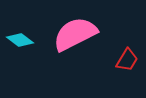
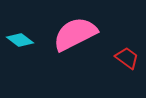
red trapezoid: moved 2 px up; rotated 85 degrees counterclockwise
